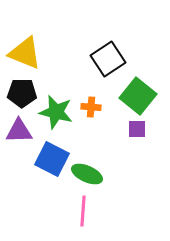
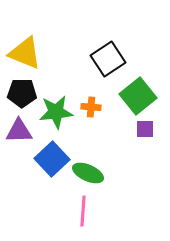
green square: rotated 12 degrees clockwise
green star: rotated 20 degrees counterclockwise
purple square: moved 8 px right
blue square: rotated 20 degrees clockwise
green ellipse: moved 1 px right, 1 px up
